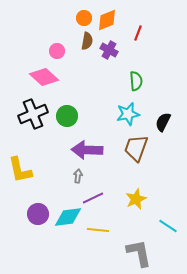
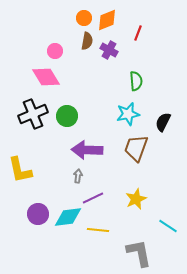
pink circle: moved 2 px left
pink diamond: moved 2 px right; rotated 16 degrees clockwise
